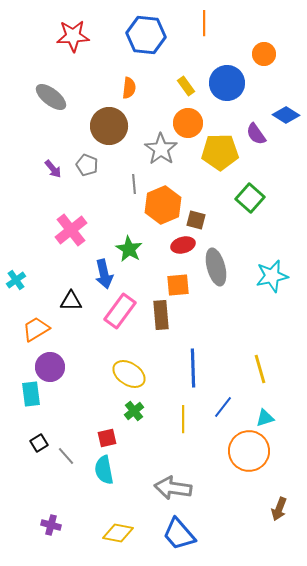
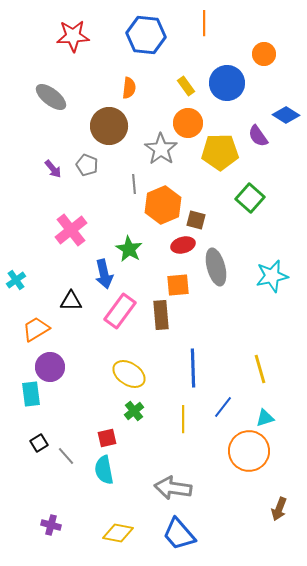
purple semicircle at (256, 134): moved 2 px right, 2 px down
